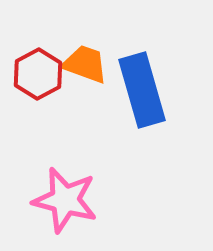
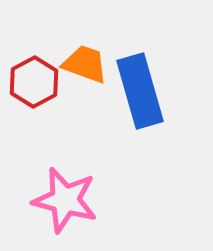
red hexagon: moved 4 px left, 8 px down
blue rectangle: moved 2 px left, 1 px down
